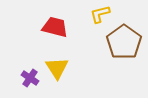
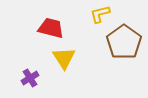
red trapezoid: moved 4 px left, 1 px down
yellow triangle: moved 7 px right, 10 px up
purple cross: rotated 24 degrees clockwise
